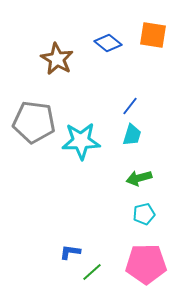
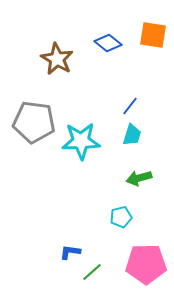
cyan pentagon: moved 23 px left, 3 px down
